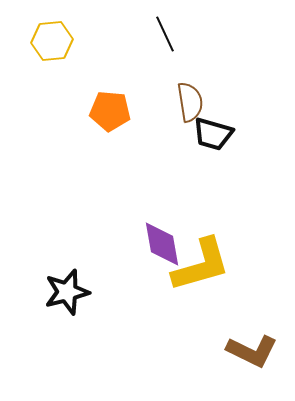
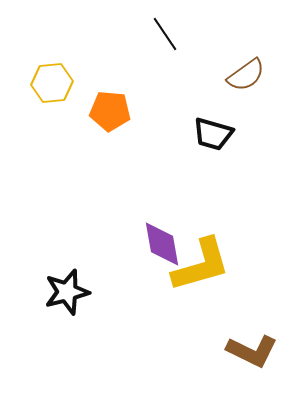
black line: rotated 9 degrees counterclockwise
yellow hexagon: moved 42 px down
brown semicircle: moved 56 px right, 27 px up; rotated 63 degrees clockwise
